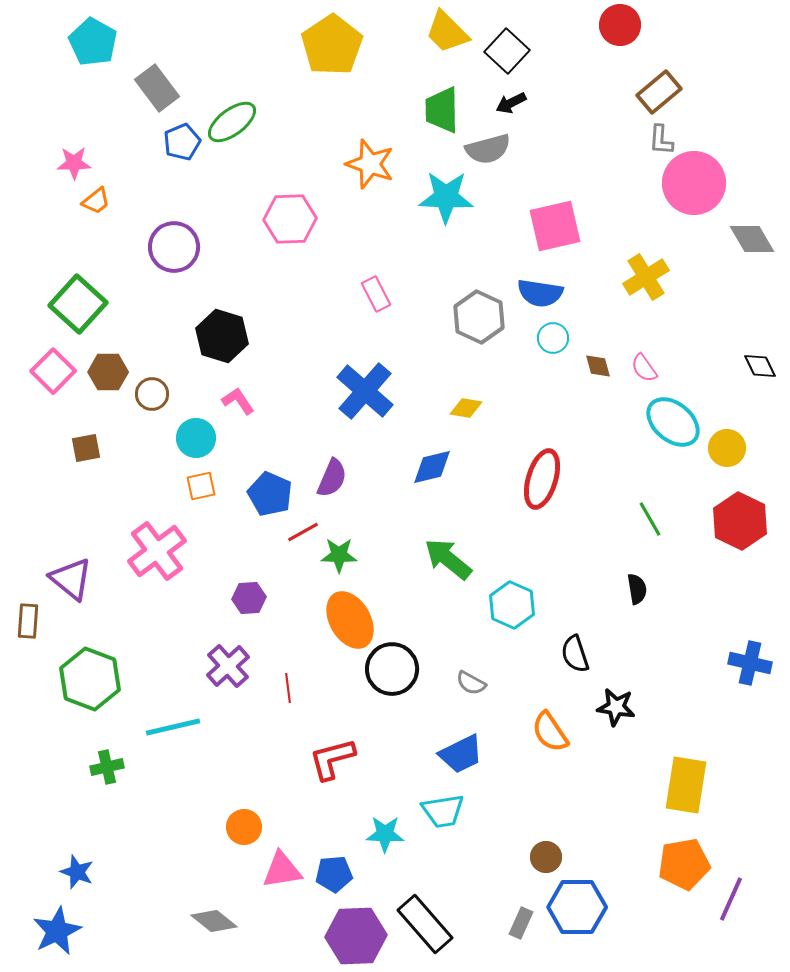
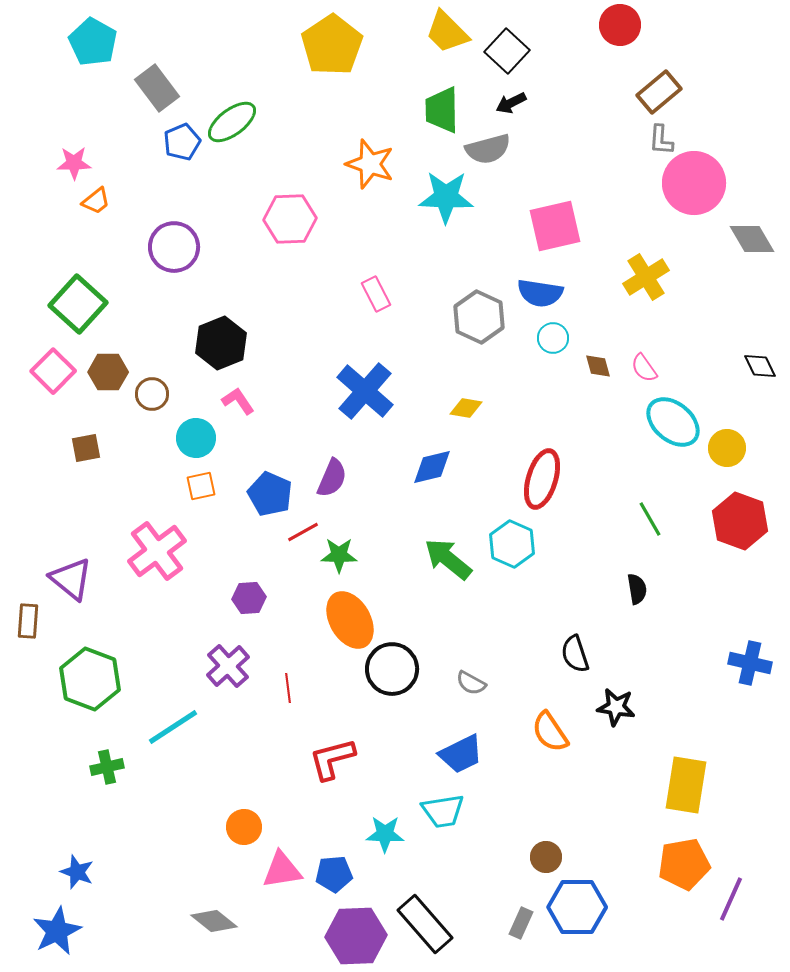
black hexagon at (222, 336): moved 1 px left, 7 px down; rotated 21 degrees clockwise
red hexagon at (740, 521): rotated 6 degrees counterclockwise
cyan hexagon at (512, 605): moved 61 px up
cyan line at (173, 727): rotated 20 degrees counterclockwise
